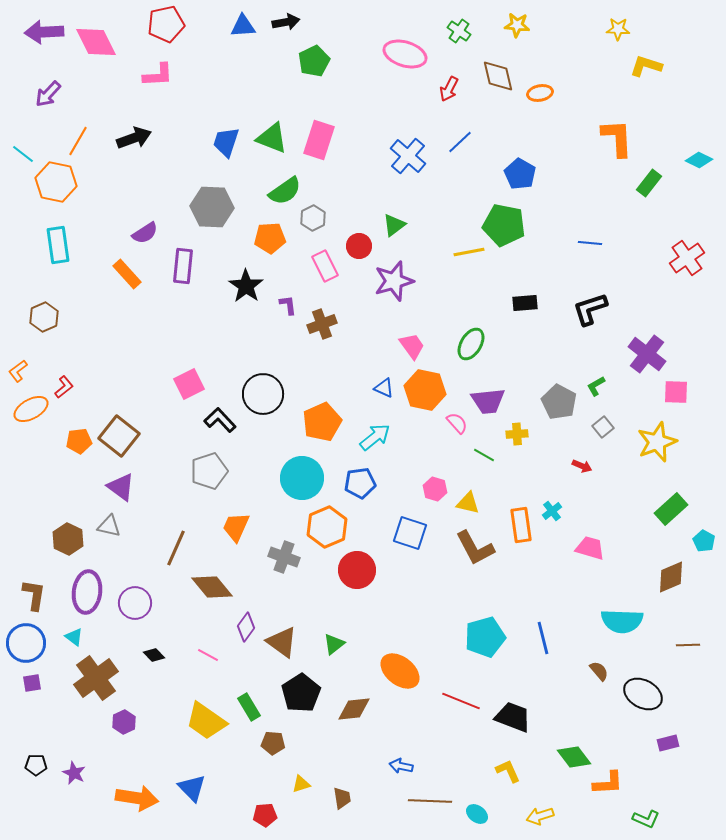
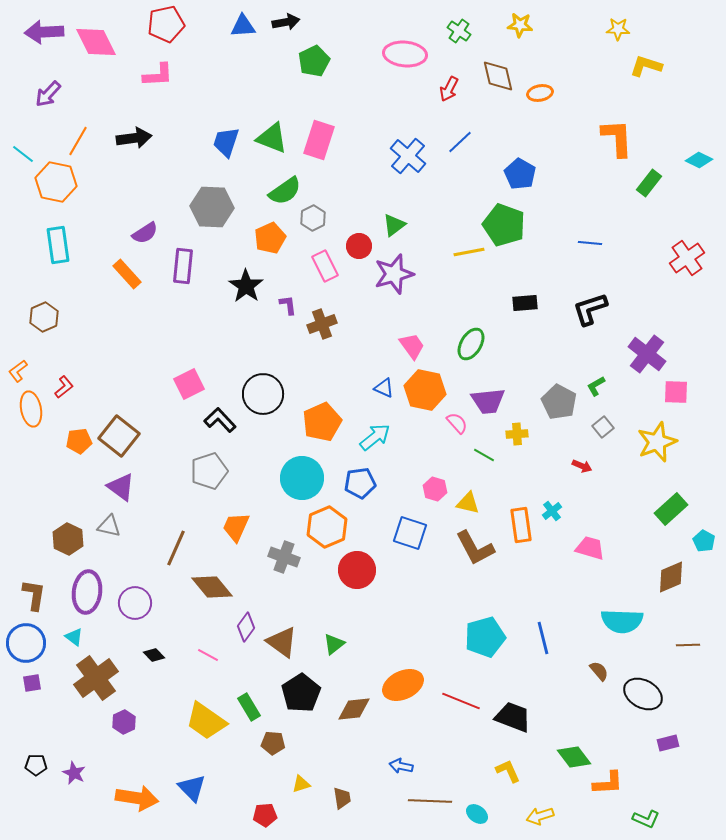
yellow star at (517, 25): moved 3 px right
pink ellipse at (405, 54): rotated 12 degrees counterclockwise
black arrow at (134, 138): rotated 12 degrees clockwise
green pentagon at (504, 225): rotated 9 degrees clockwise
orange pentagon at (270, 238): rotated 20 degrees counterclockwise
purple star at (394, 281): moved 7 px up
orange ellipse at (31, 409): rotated 72 degrees counterclockwise
orange ellipse at (400, 671): moved 3 px right, 14 px down; rotated 63 degrees counterclockwise
